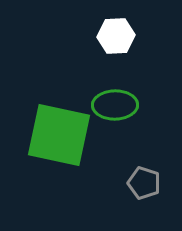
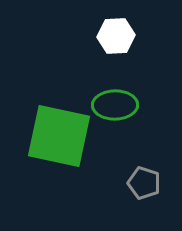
green square: moved 1 px down
